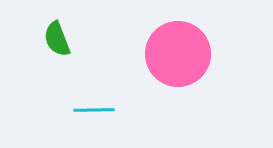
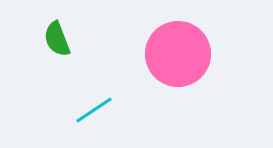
cyan line: rotated 33 degrees counterclockwise
